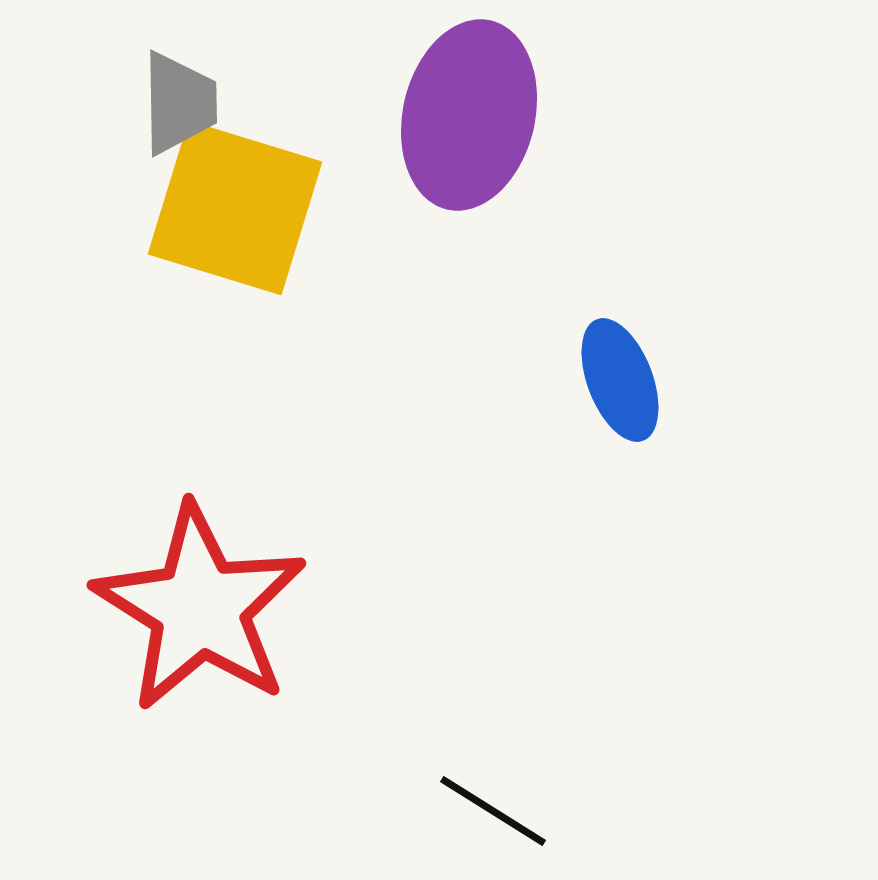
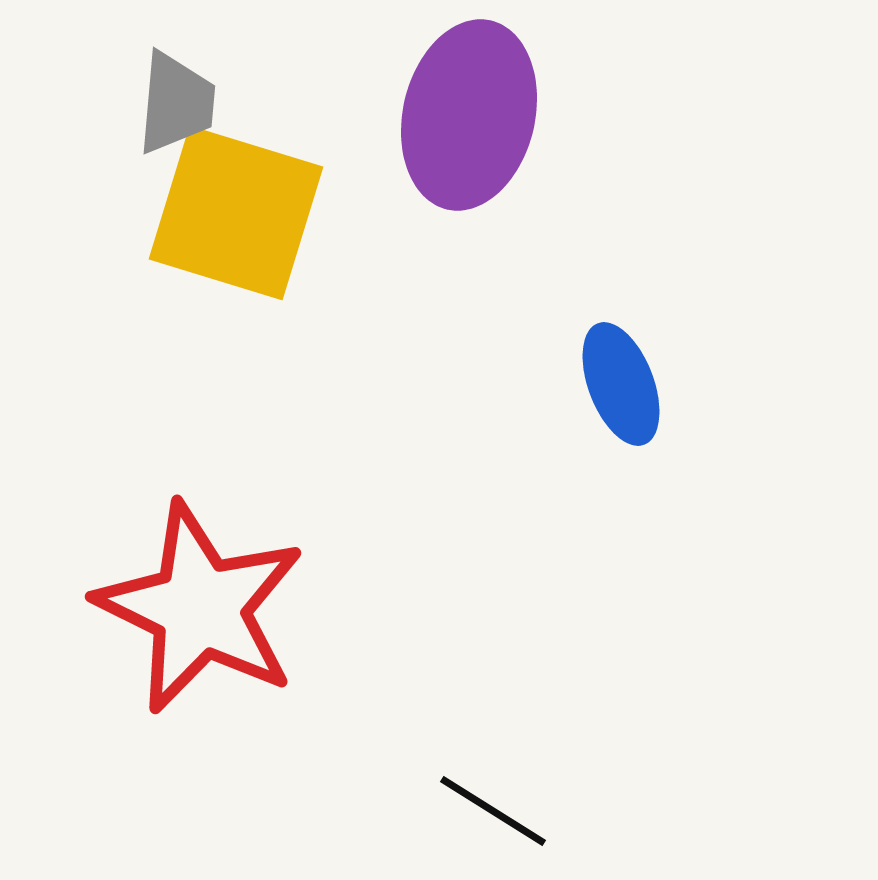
gray trapezoid: moved 3 px left; rotated 6 degrees clockwise
yellow square: moved 1 px right, 5 px down
blue ellipse: moved 1 px right, 4 px down
red star: rotated 6 degrees counterclockwise
